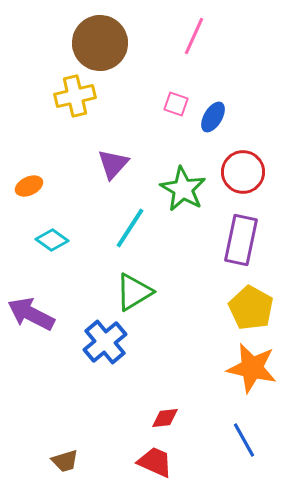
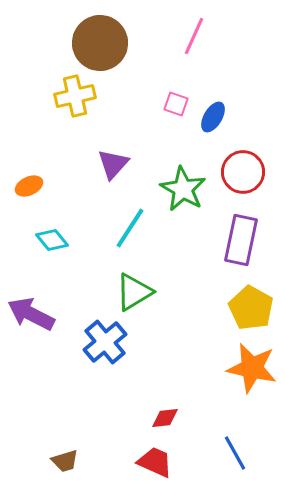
cyan diamond: rotated 16 degrees clockwise
blue line: moved 9 px left, 13 px down
